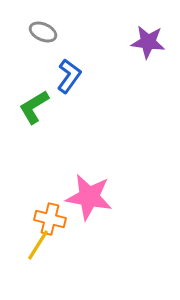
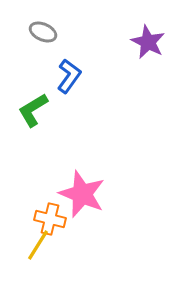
purple star: rotated 20 degrees clockwise
green L-shape: moved 1 px left, 3 px down
pink star: moved 7 px left, 3 px up; rotated 12 degrees clockwise
